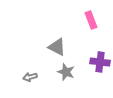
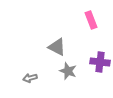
gray star: moved 2 px right, 1 px up
gray arrow: moved 1 px down
